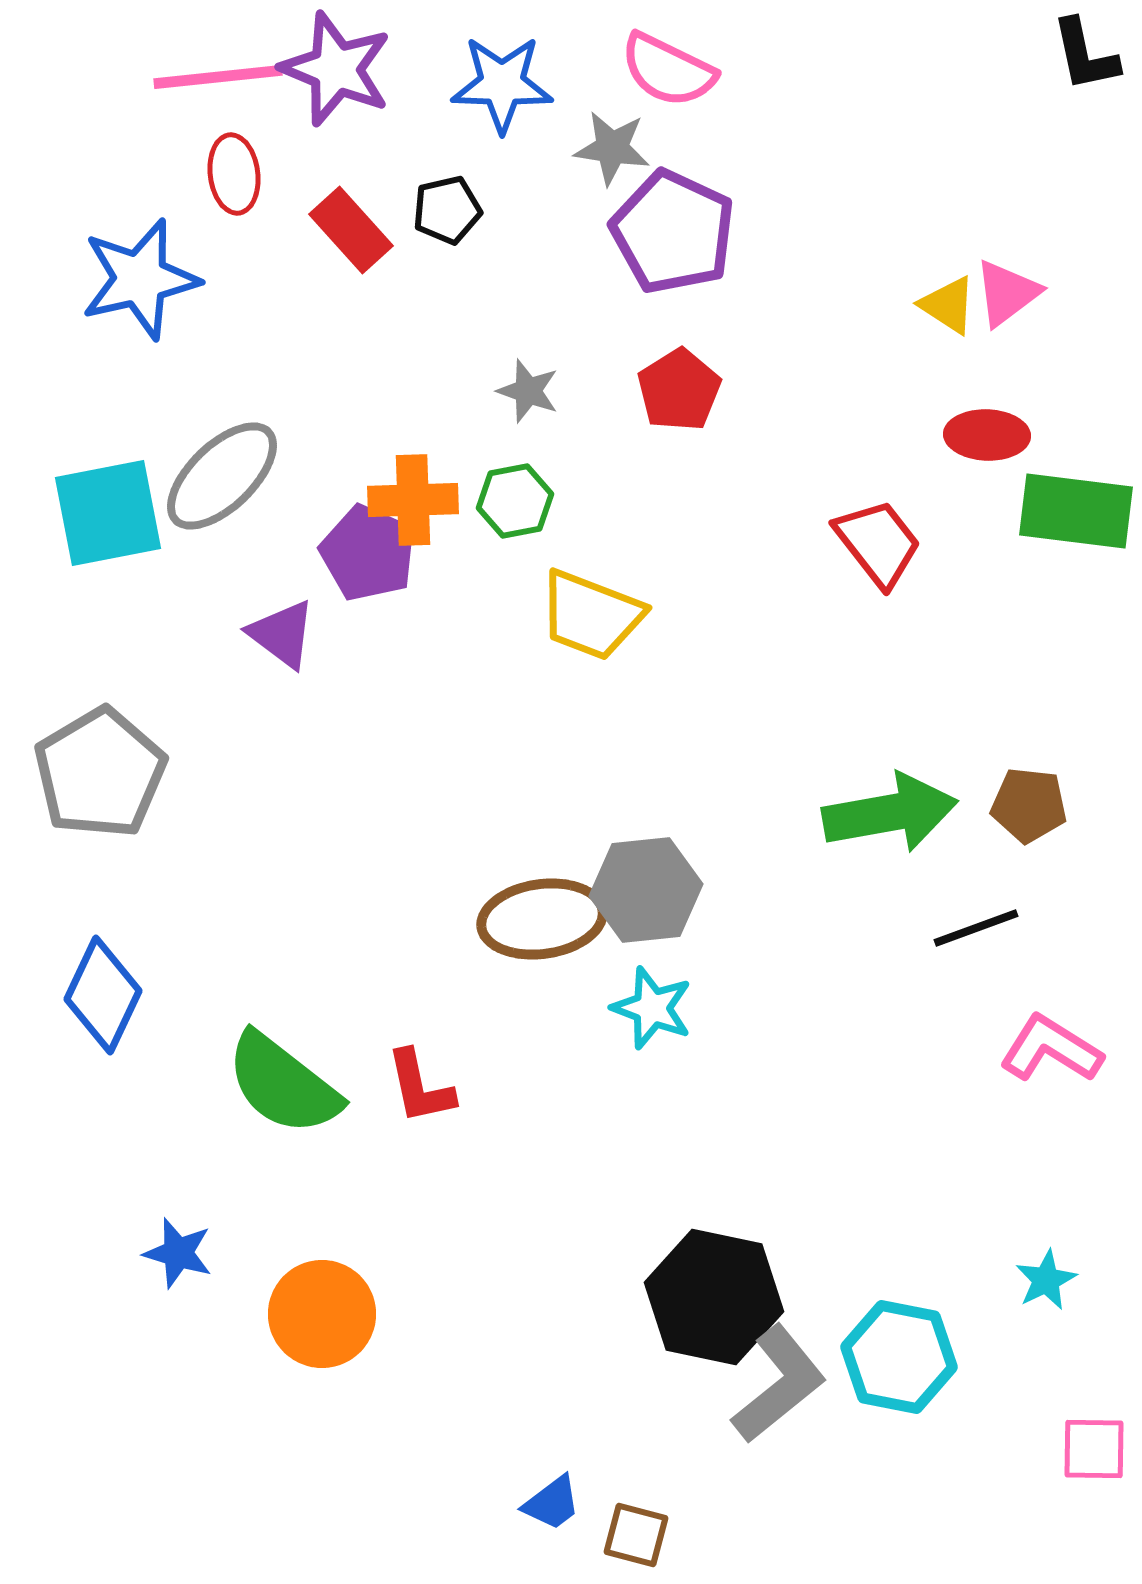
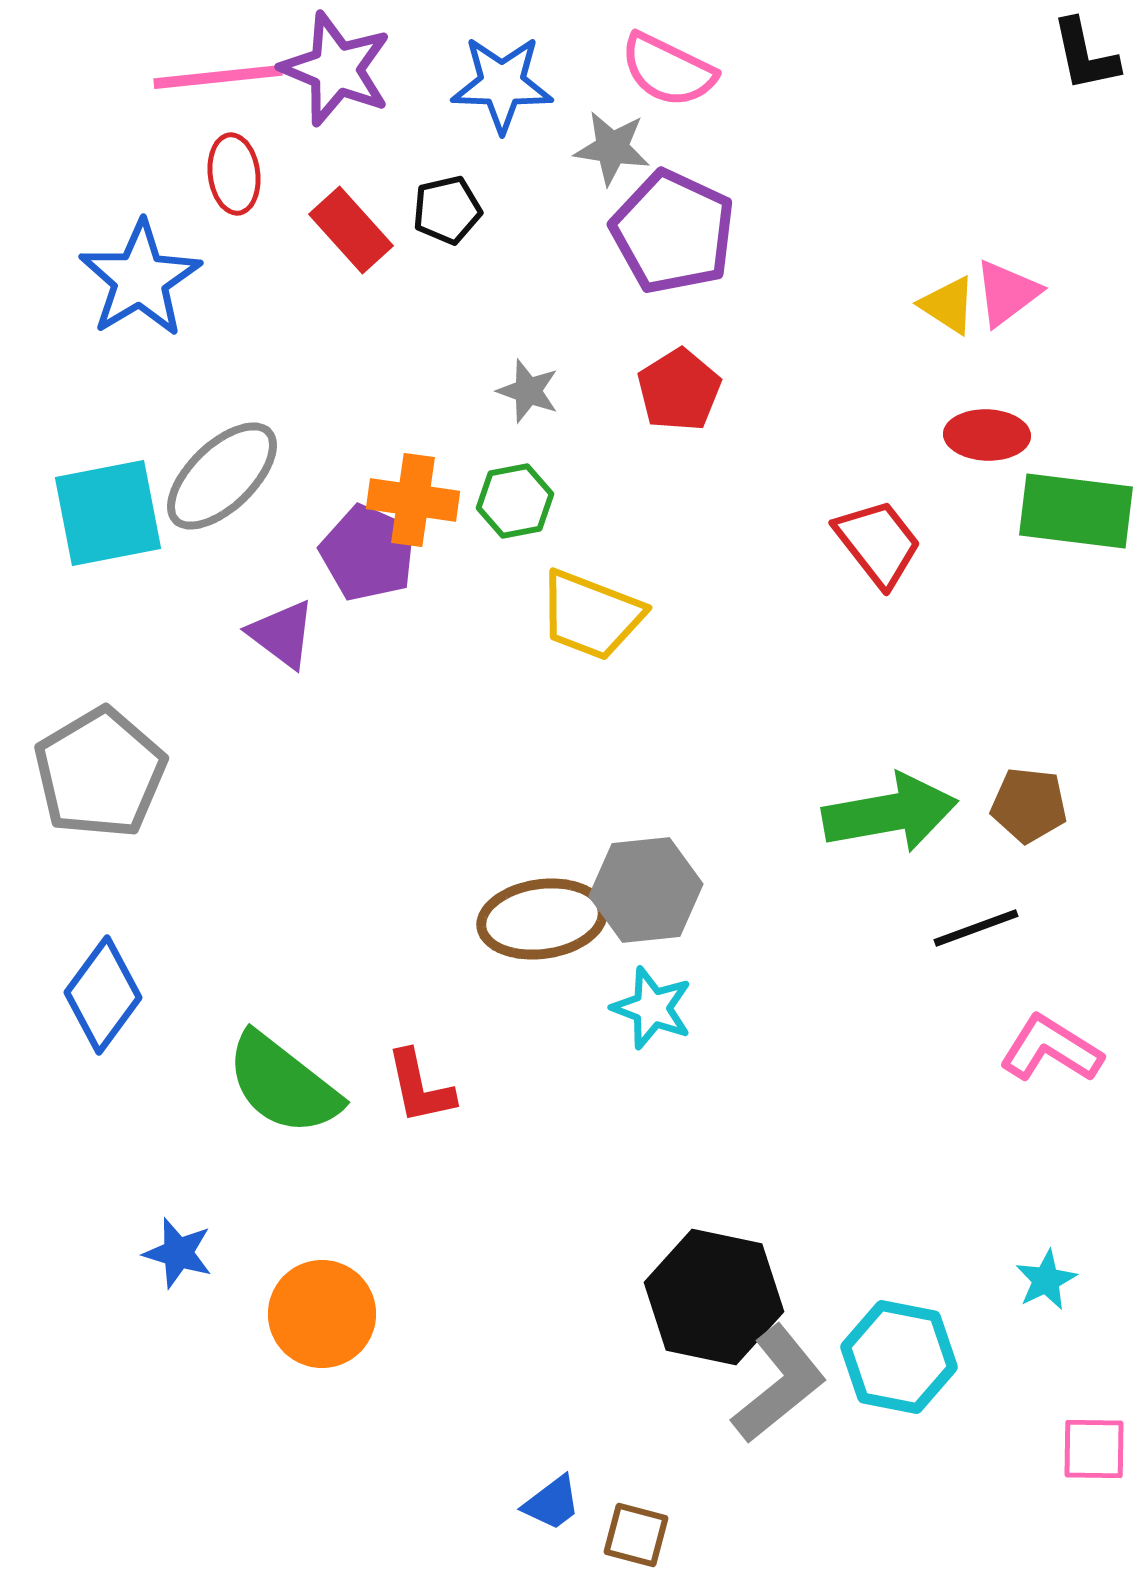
blue star at (140, 279): rotated 18 degrees counterclockwise
orange cross at (413, 500): rotated 10 degrees clockwise
blue diamond at (103, 995): rotated 11 degrees clockwise
